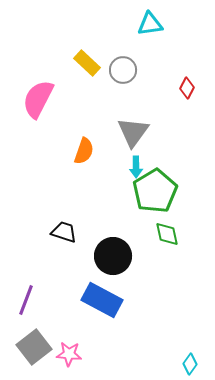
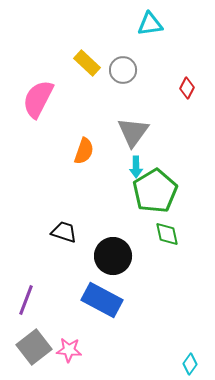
pink star: moved 4 px up
